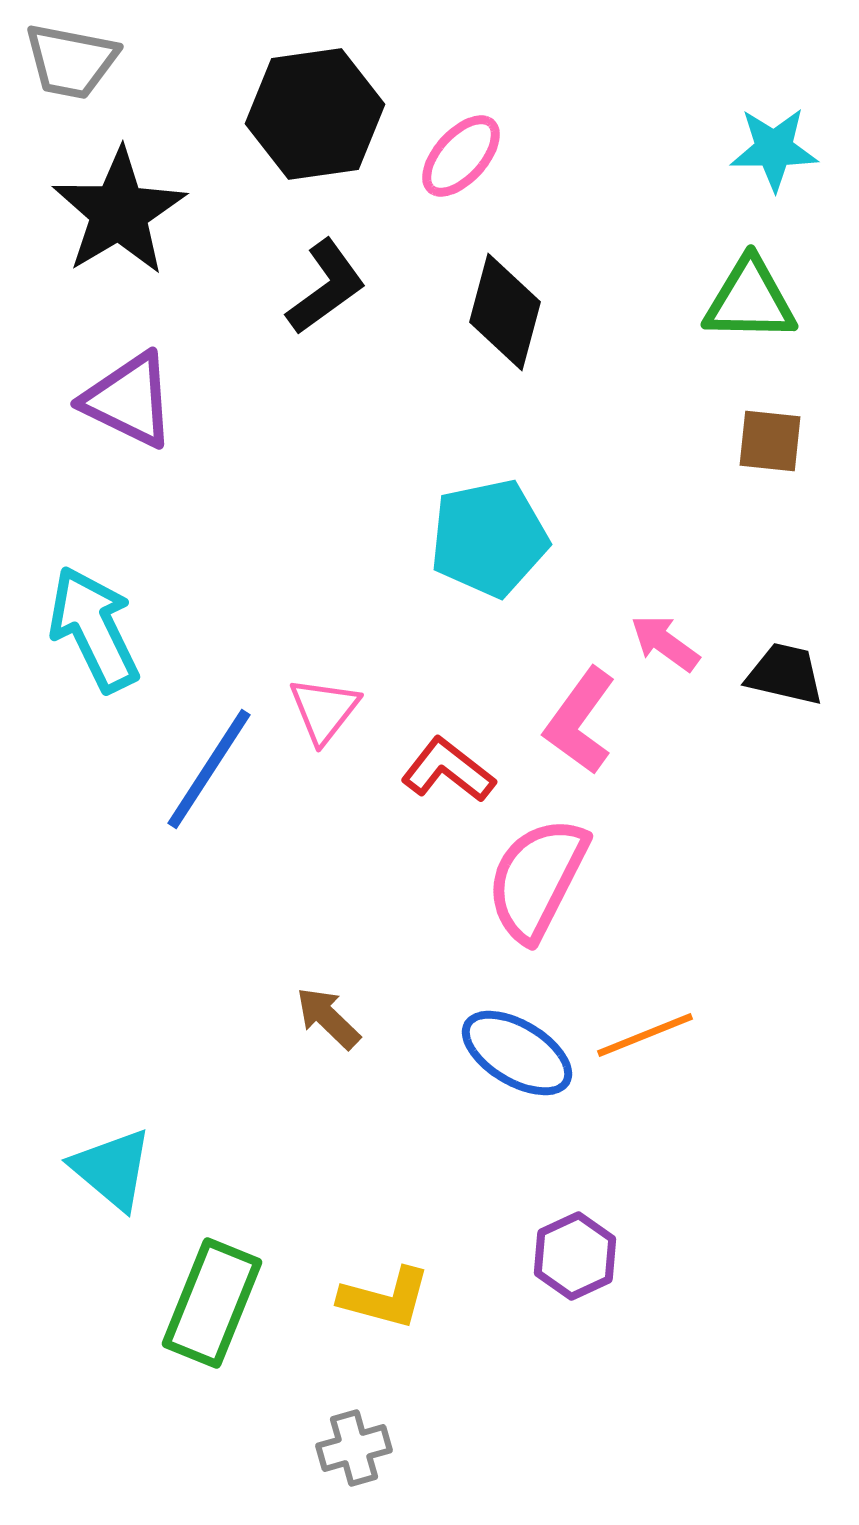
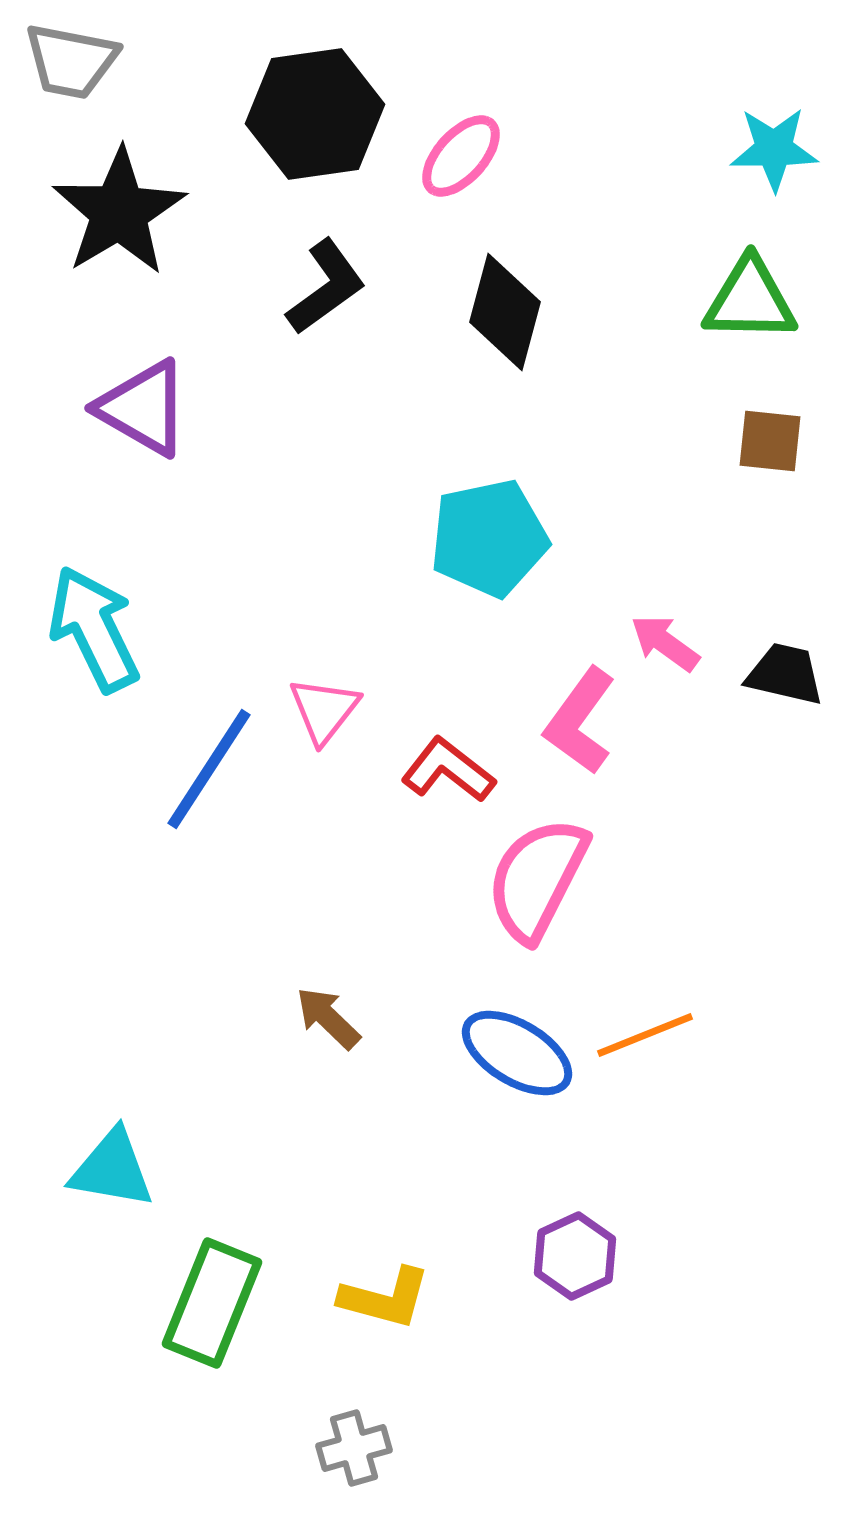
purple triangle: moved 14 px right, 8 px down; rotated 4 degrees clockwise
cyan triangle: rotated 30 degrees counterclockwise
